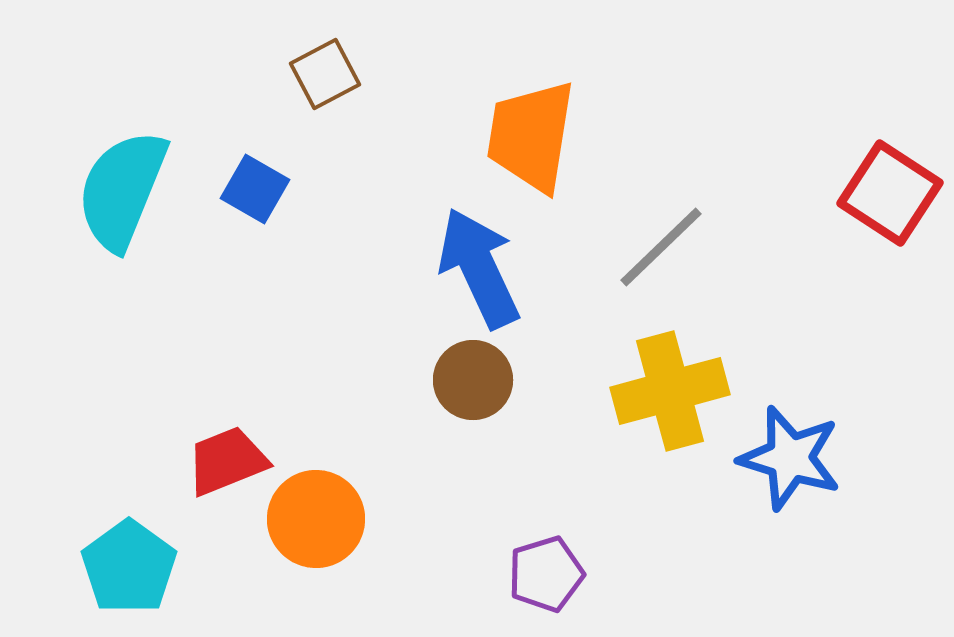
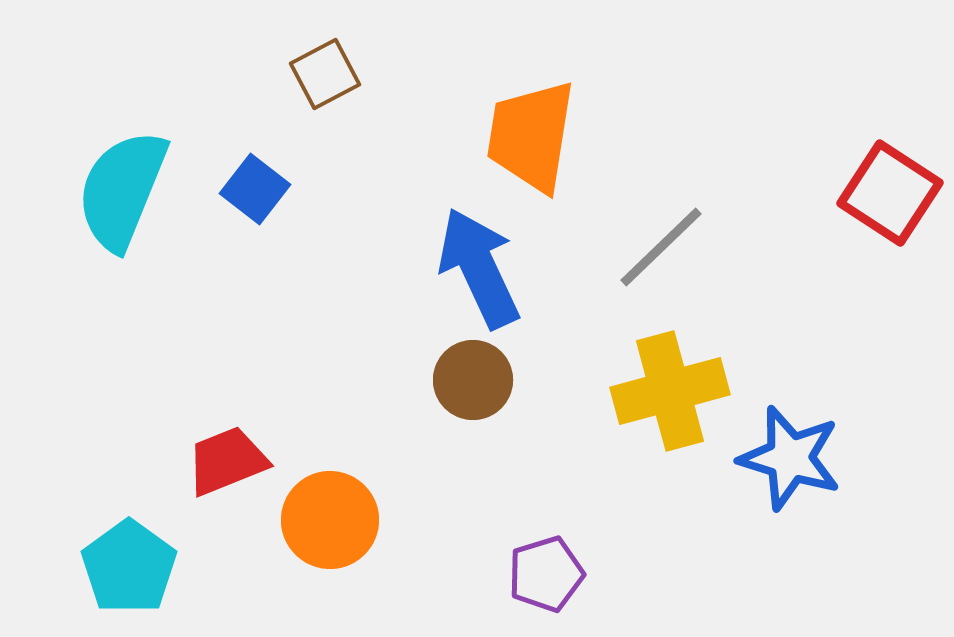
blue square: rotated 8 degrees clockwise
orange circle: moved 14 px right, 1 px down
